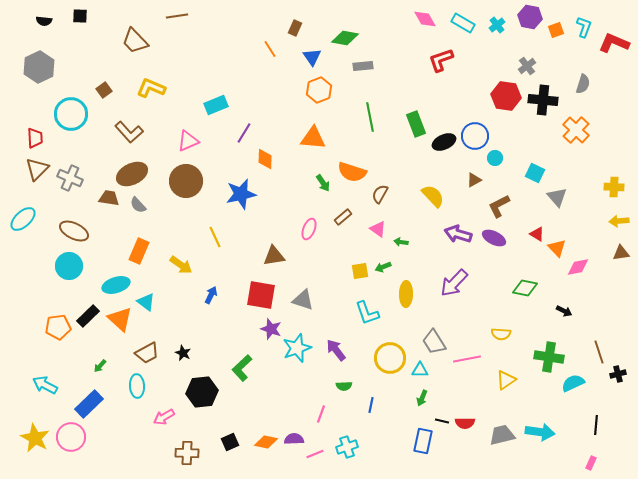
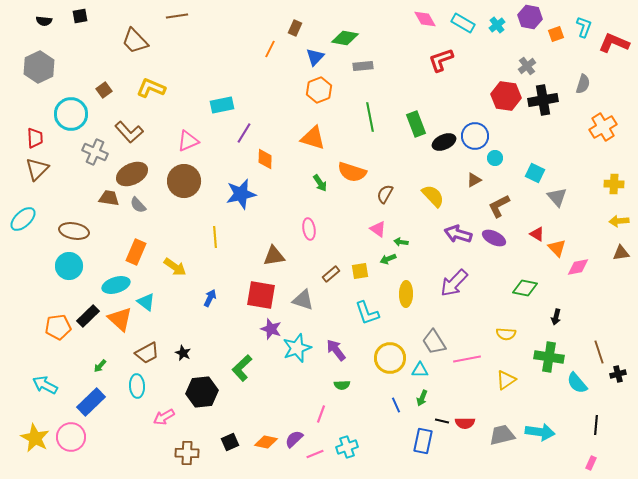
black square at (80, 16): rotated 14 degrees counterclockwise
orange square at (556, 30): moved 4 px down
orange line at (270, 49): rotated 60 degrees clockwise
blue triangle at (312, 57): moved 3 px right; rotated 18 degrees clockwise
black cross at (543, 100): rotated 16 degrees counterclockwise
cyan rectangle at (216, 105): moved 6 px right; rotated 10 degrees clockwise
orange cross at (576, 130): moved 27 px right, 3 px up; rotated 16 degrees clockwise
orange triangle at (313, 138): rotated 12 degrees clockwise
gray cross at (70, 178): moved 25 px right, 26 px up
brown circle at (186, 181): moved 2 px left
green arrow at (323, 183): moved 3 px left
yellow cross at (614, 187): moved 3 px up
brown semicircle at (380, 194): moved 5 px right
brown rectangle at (343, 217): moved 12 px left, 57 px down
pink ellipse at (309, 229): rotated 30 degrees counterclockwise
brown ellipse at (74, 231): rotated 16 degrees counterclockwise
yellow line at (215, 237): rotated 20 degrees clockwise
orange rectangle at (139, 251): moved 3 px left, 1 px down
yellow arrow at (181, 265): moved 6 px left, 2 px down
green arrow at (383, 267): moved 5 px right, 8 px up
blue arrow at (211, 295): moved 1 px left, 3 px down
black arrow at (564, 311): moved 8 px left, 6 px down; rotated 77 degrees clockwise
yellow semicircle at (501, 334): moved 5 px right
cyan semicircle at (573, 383): moved 4 px right; rotated 105 degrees counterclockwise
green semicircle at (344, 386): moved 2 px left, 1 px up
blue rectangle at (89, 404): moved 2 px right, 2 px up
blue line at (371, 405): moved 25 px right; rotated 35 degrees counterclockwise
purple semicircle at (294, 439): rotated 42 degrees counterclockwise
